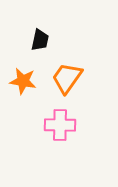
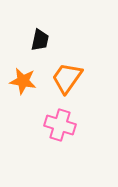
pink cross: rotated 16 degrees clockwise
